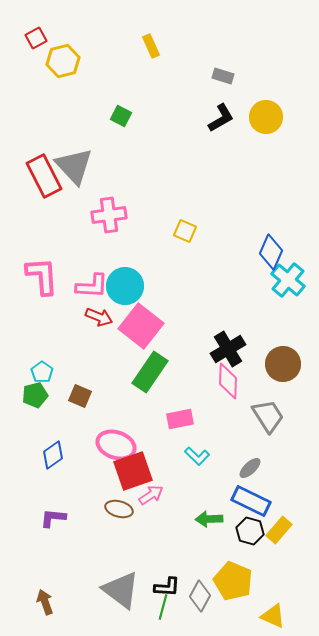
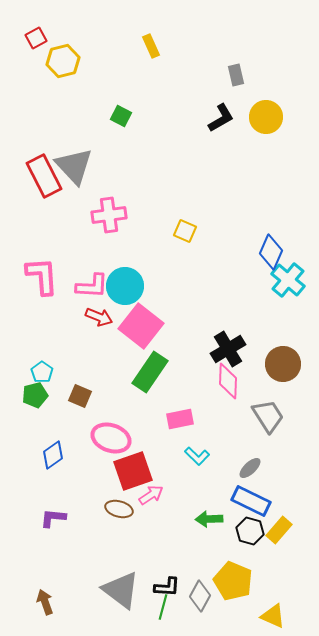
gray rectangle at (223, 76): moved 13 px right, 1 px up; rotated 60 degrees clockwise
pink ellipse at (116, 445): moved 5 px left, 7 px up
